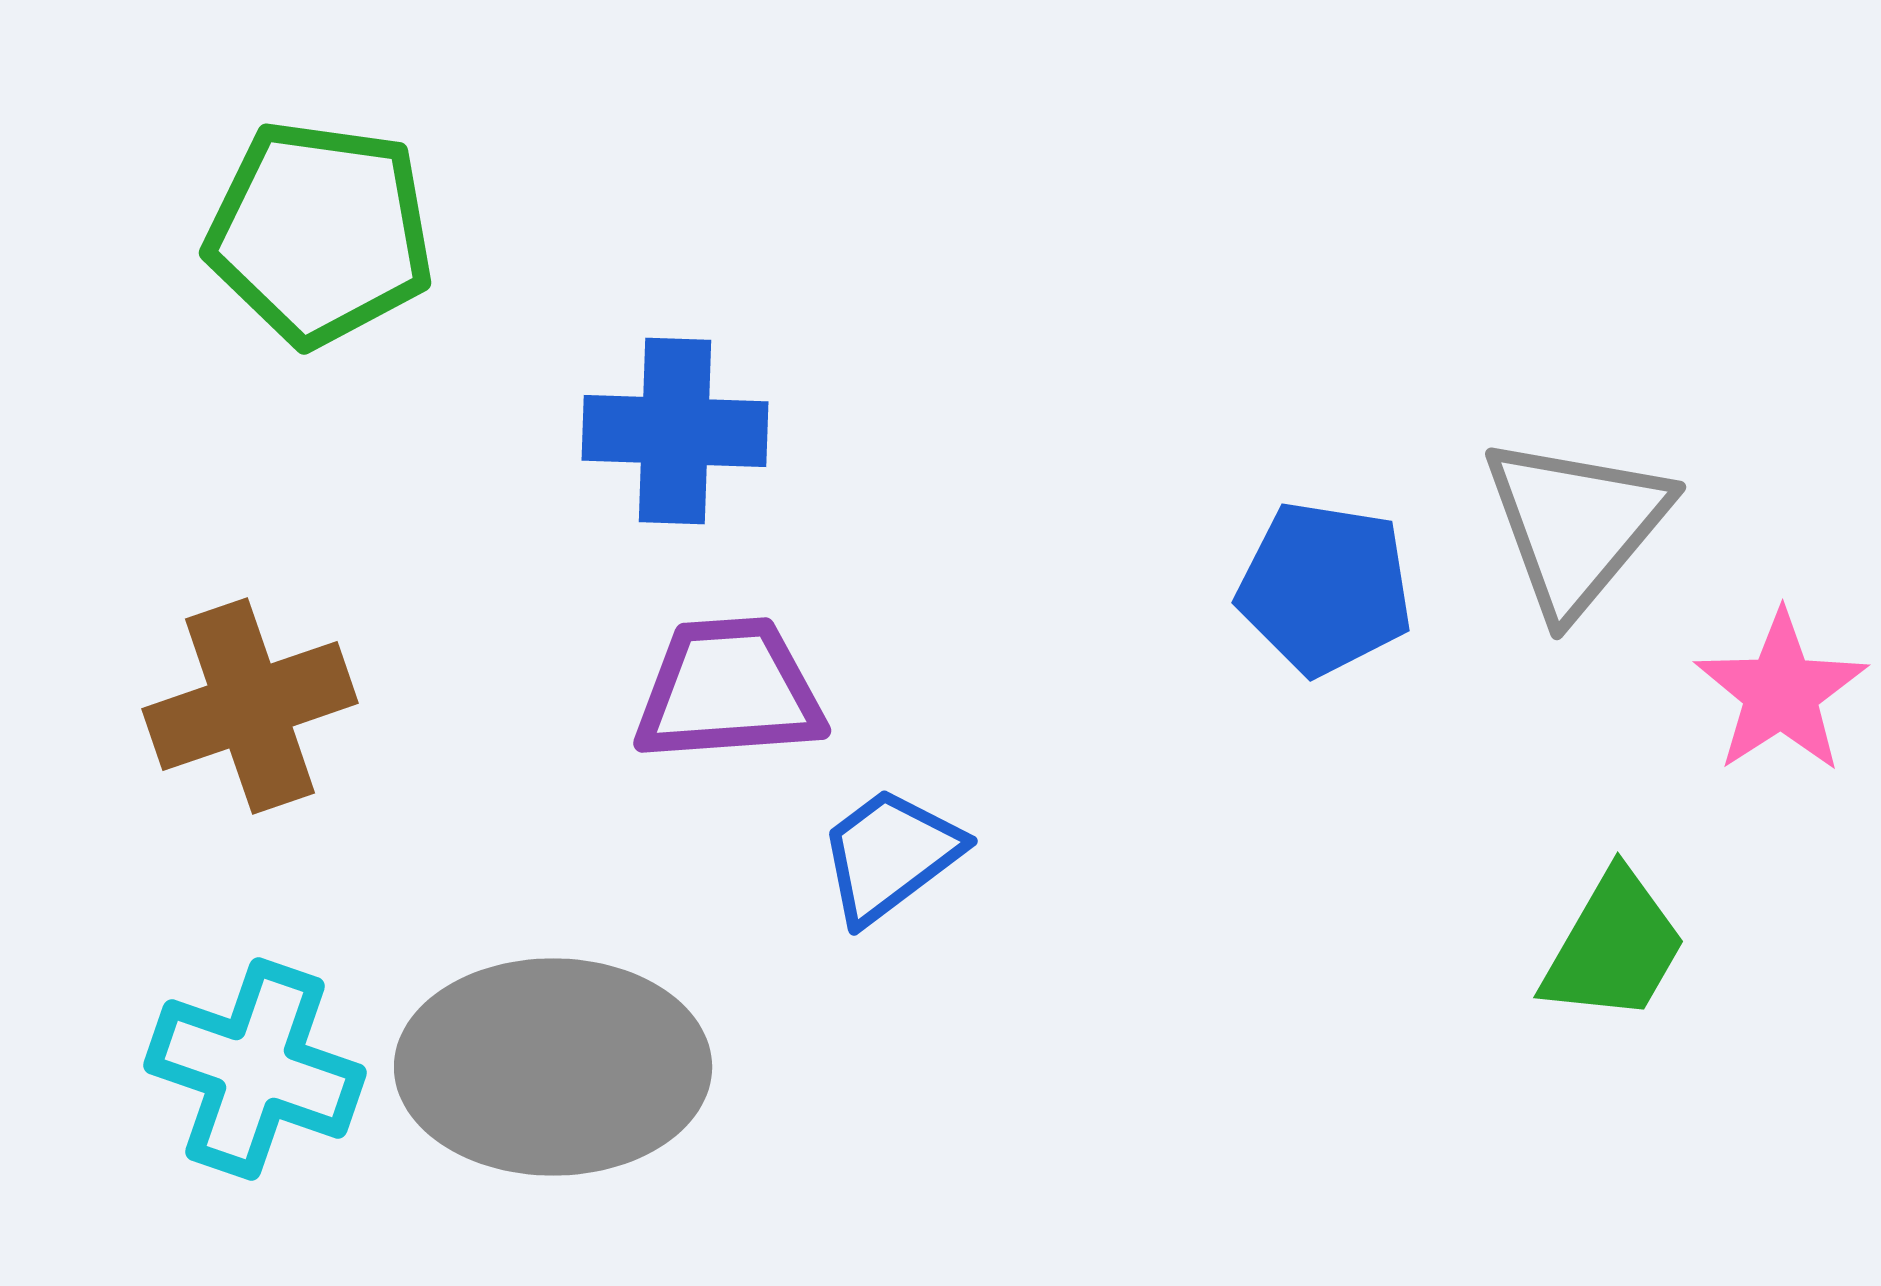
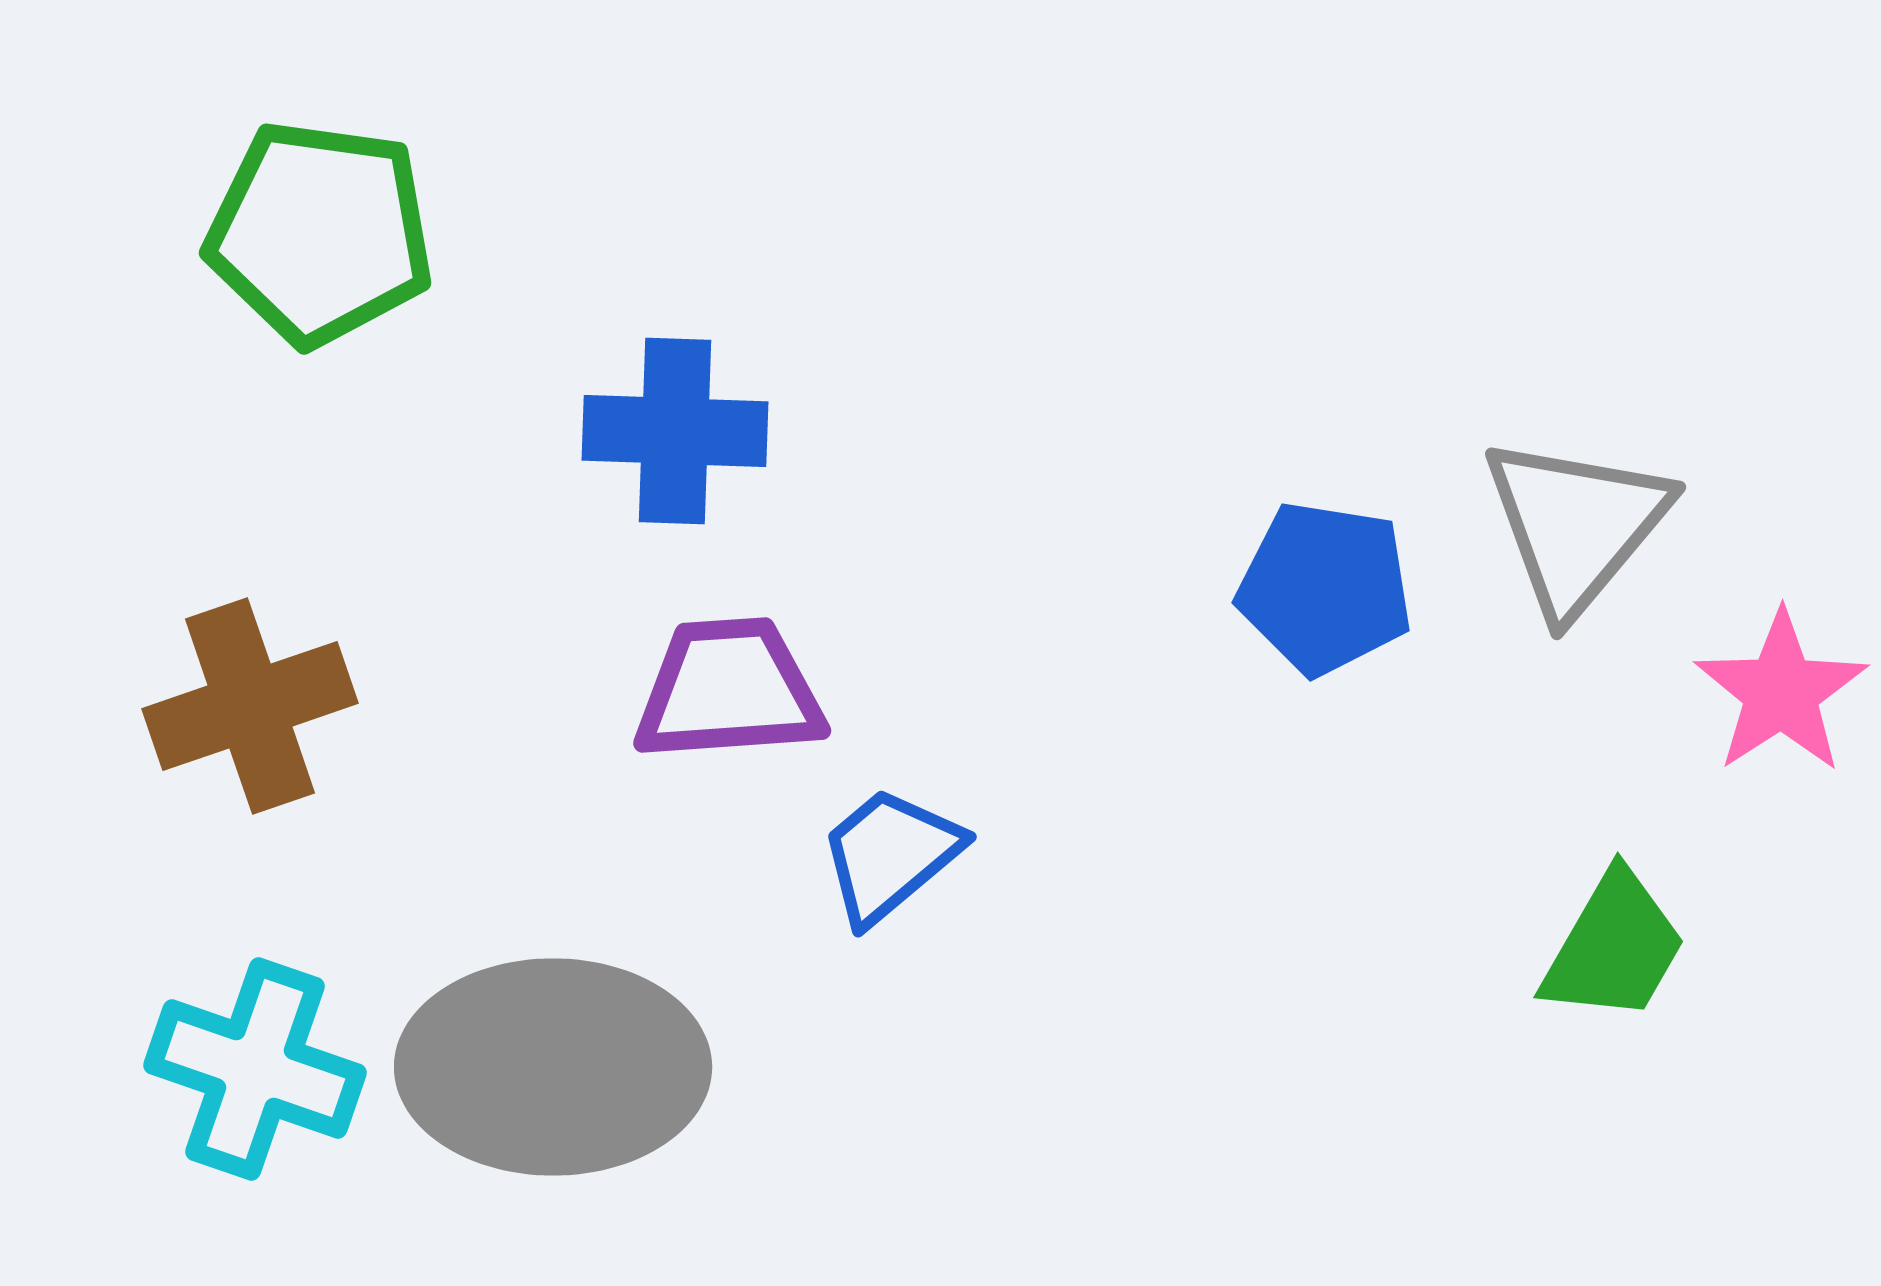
blue trapezoid: rotated 3 degrees counterclockwise
